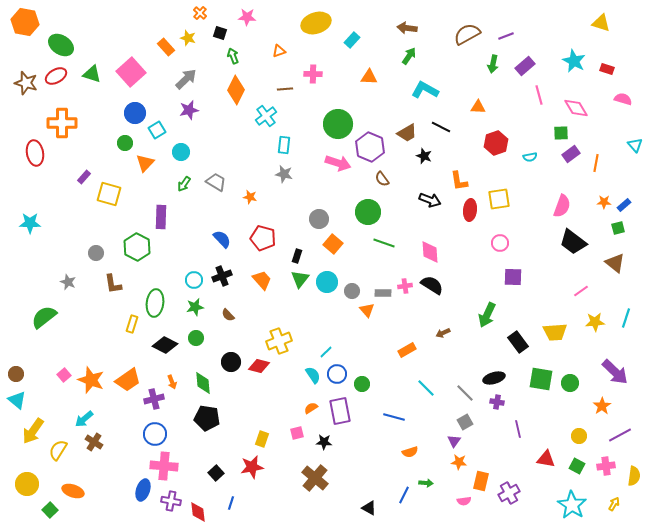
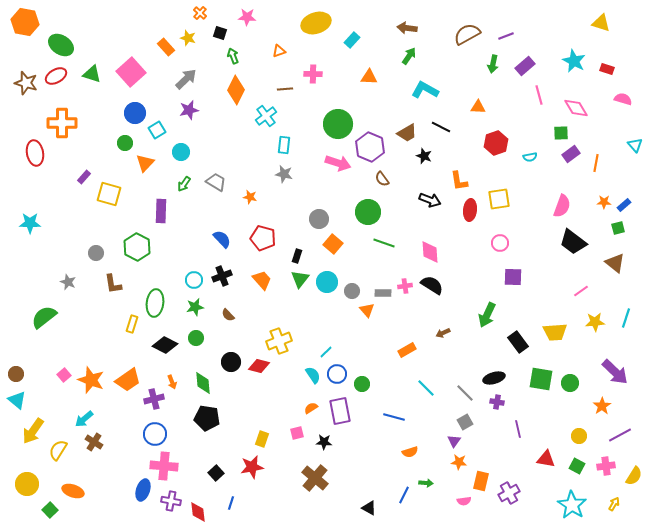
purple rectangle at (161, 217): moved 6 px up
yellow semicircle at (634, 476): rotated 24 degrees clockwise
